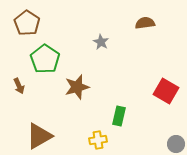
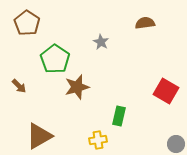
green pentagon: moved 10 px right
brown arrow: rotated 21 degrees counterclockwise
